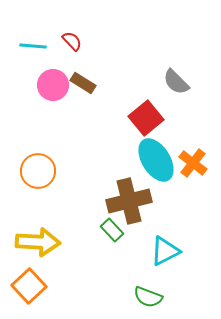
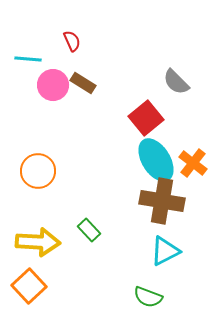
red semicircle: rotated 20 degrees clockwise
cyan line: moved 5 px left, 13 px down
brown cross: moved 33 px right; rotated 24 degrees clockwise
green rectangle: moved 23 px left
